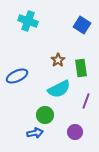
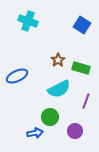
green rectangle: rotated 66 degrees counterclockwise
green circle: moved 5 px right, 2 px down
purple circle: moved 1 px up
